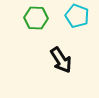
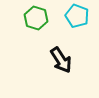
green hexagon: rotated 15 degrees clockwise
